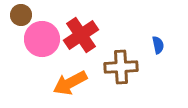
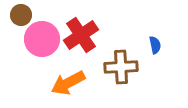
blue semicircle: moved 3 px left
orange arrow: moved 2 px left
